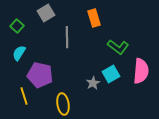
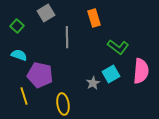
cyan semicircle: moved 2 px down; rotated 77 degrees clockwise
